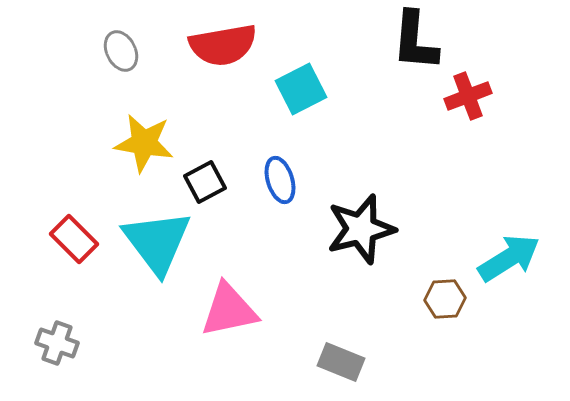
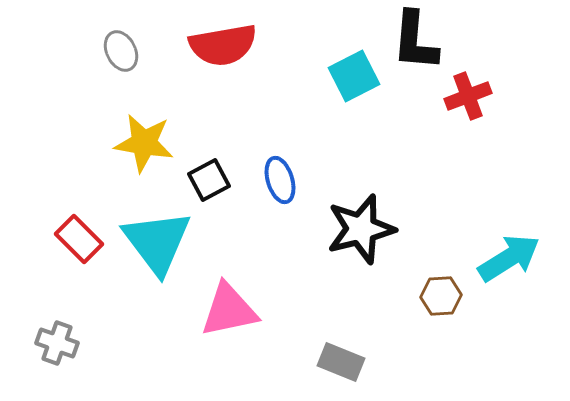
cyan square: moved 53 px right, 13 px up
black square: moved 4 px right, 2 px up
red rectangle: moved 5 px right
brown hexagon: moved 4 px left, 3 px up
